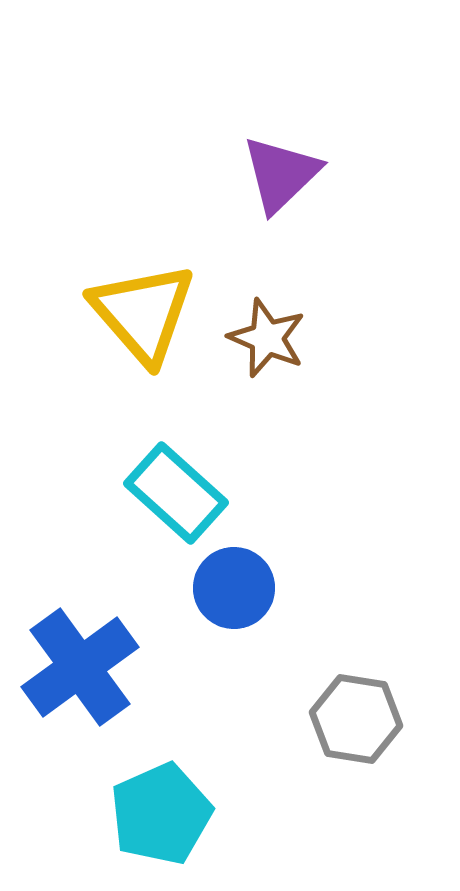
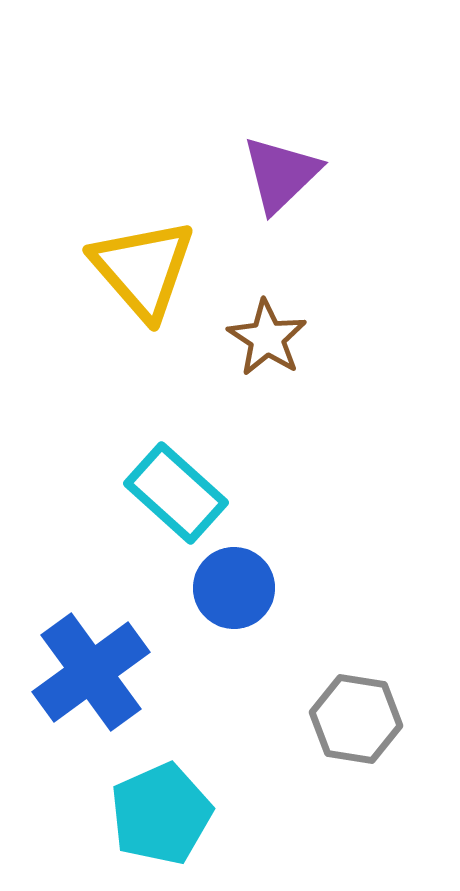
yellow triangle: moved 44 px up
brown star: rotated 10 degrees clockwise
blue cross: moved 11 px right, 5 px down
